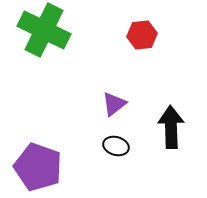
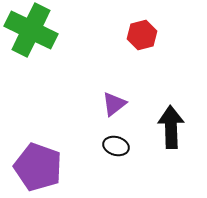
green cross: moved 13 px left
red hexagon: rotated 8 degrees counterclockwise
